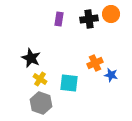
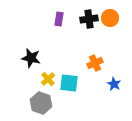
orange circle: moved 1 px left, 4 px down
black star: rotated 12 degrees counterclockwise
blue star: moved 3 px right, 9 px down; rotated 16 degrees clockwise
yellow cross: moved 8 px right; rotated 16 degrees clockwise
